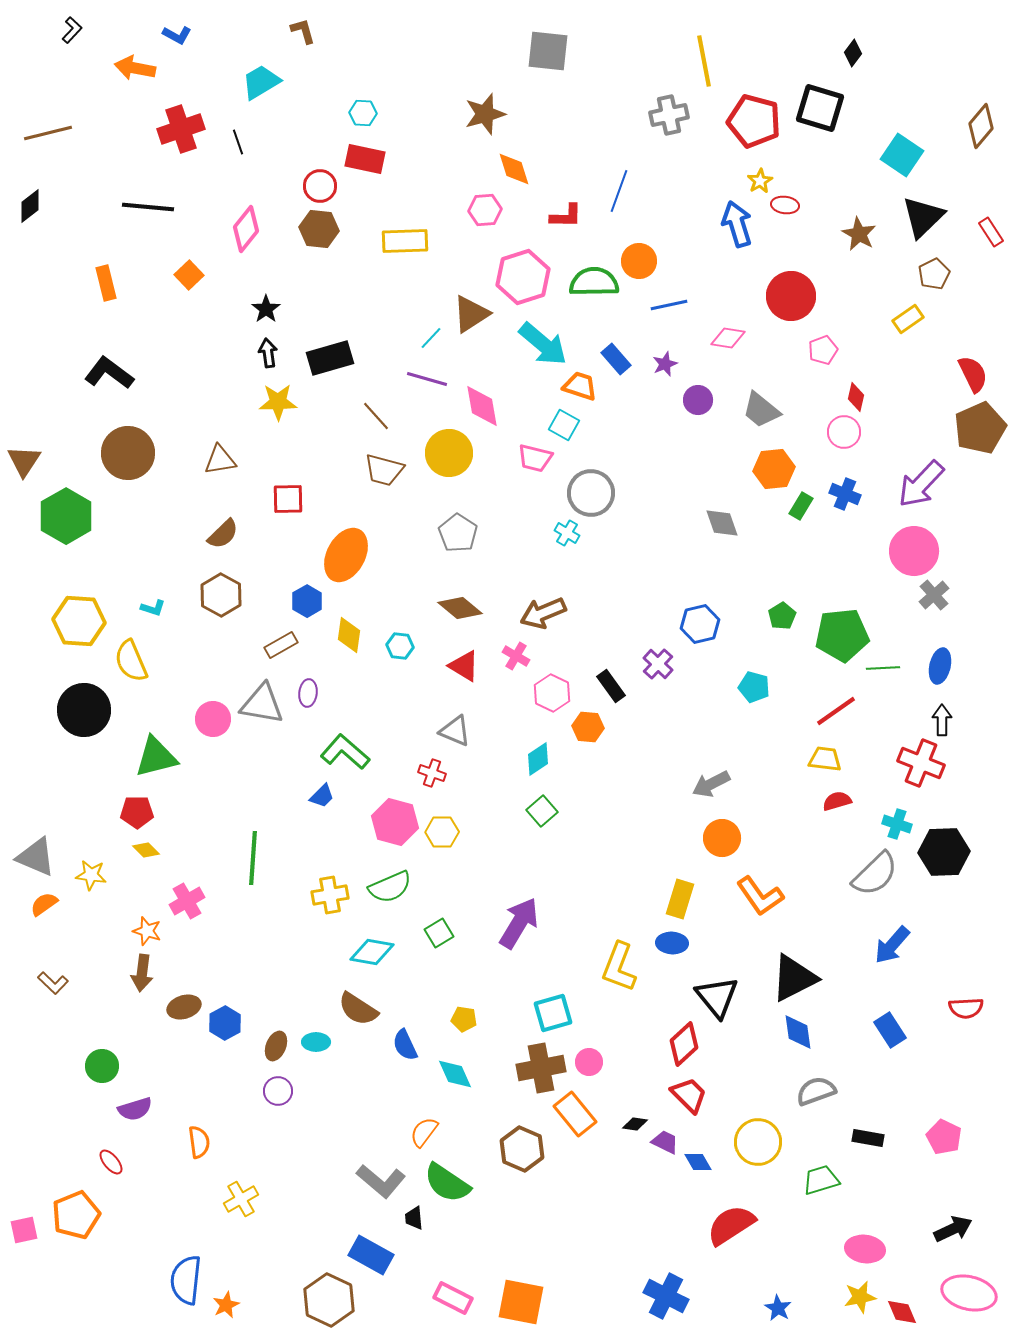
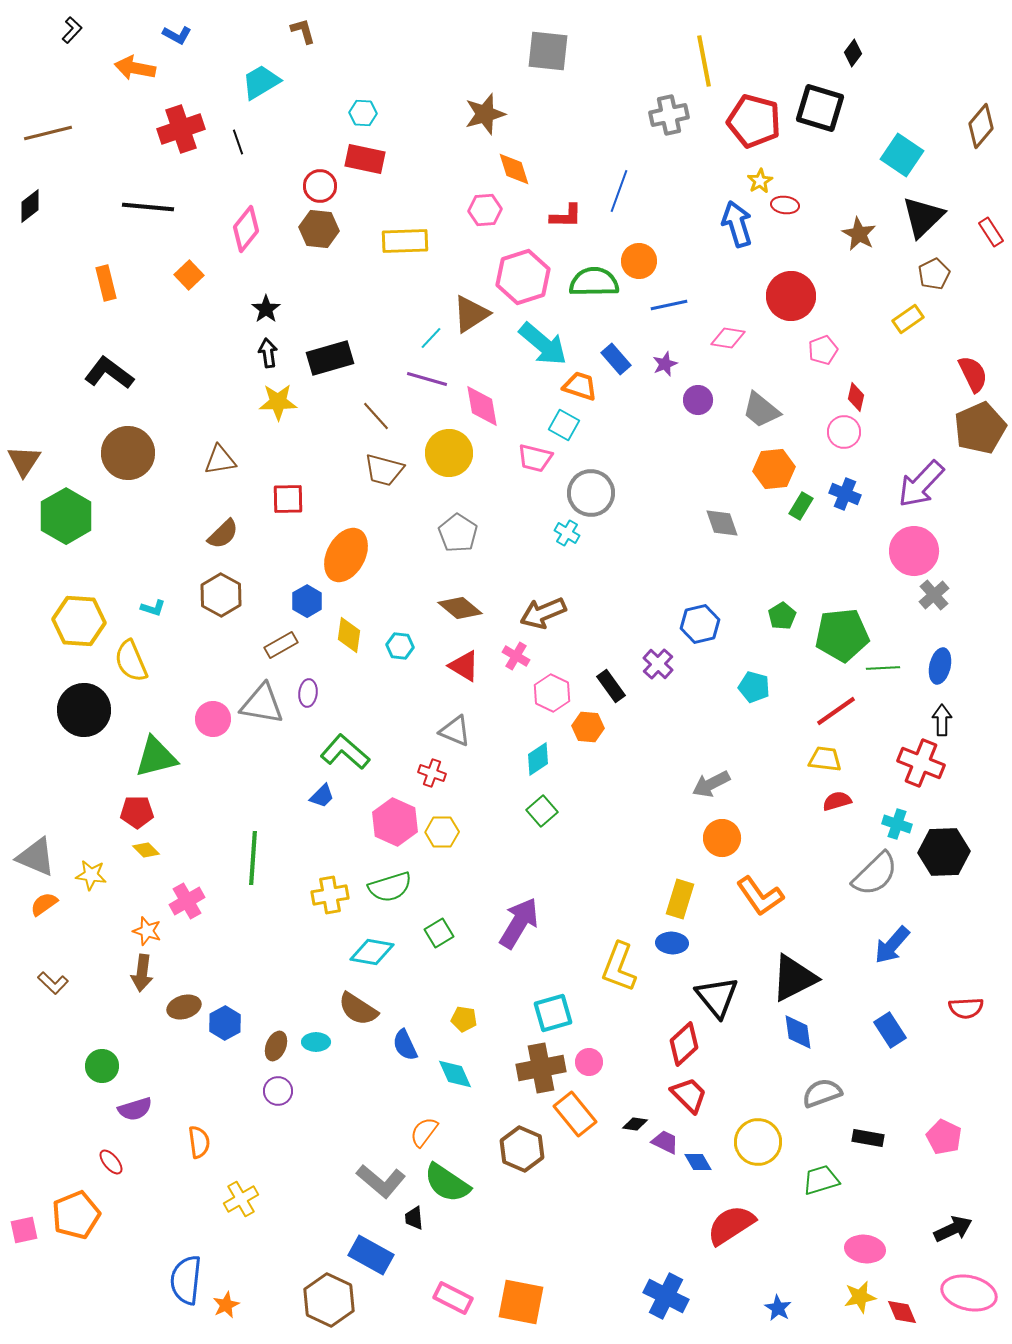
pink hexagon at (395, 822): rotated 9 degrees clockwise
green semicircle at (390, 887): rotated 6 degrees clockwise
gray semicircle at (816, 1091): moved 6 px right, 2 px down
